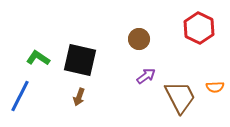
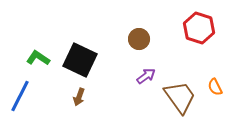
red hexagon: rotated 8 degrees counterclockwise
black square: rotated 12 degrees clockwise
orange semicircle: rotated 66 degrees clockwise
brown trapezoid: rotated 9 degrees counterclockwise
